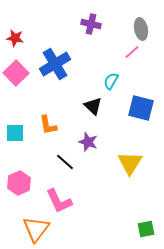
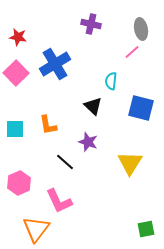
red star: moved 3 px right, 1 px up
cyan semicircle: rotated 24 degrees counterclockwise
cyan square: moved 4 px up
